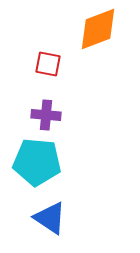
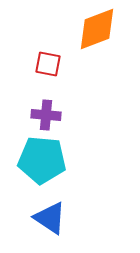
orange diamond: moved 1 px left
cyan pentagon: moved 5 px right, 2 px up
